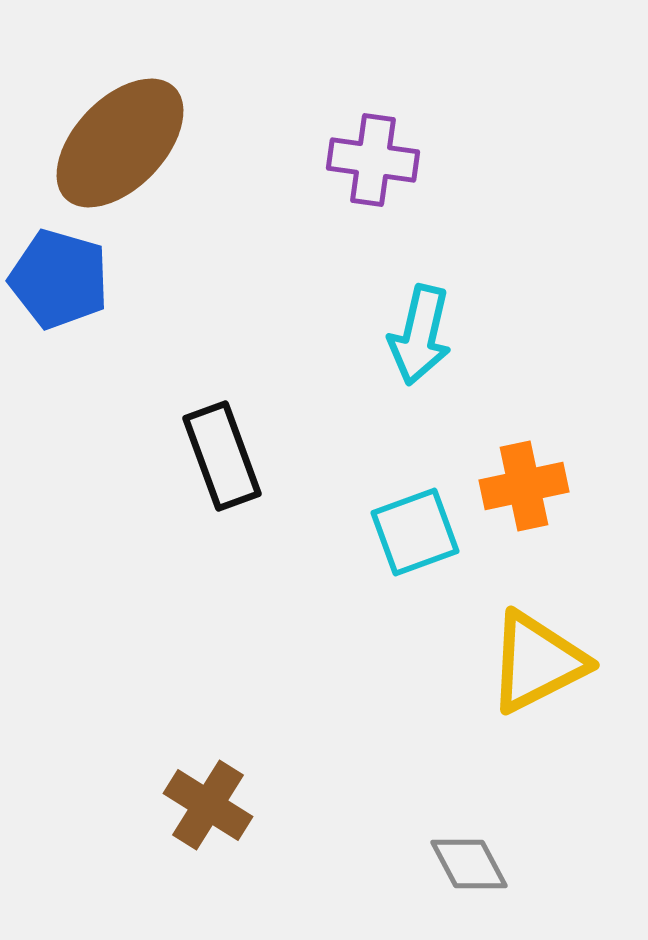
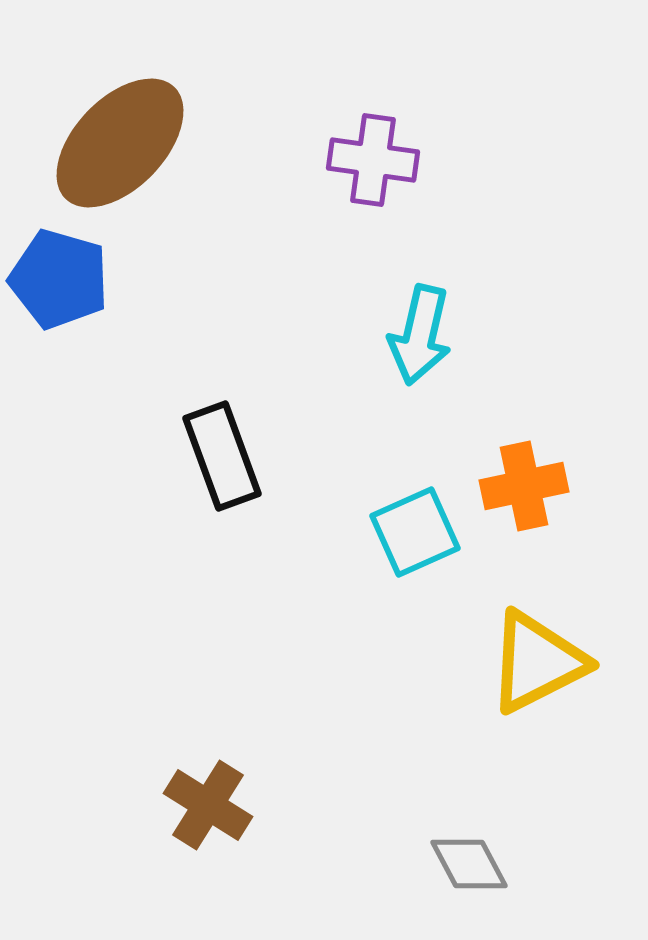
cyan square: rotated 4 degrees counterclockwise
